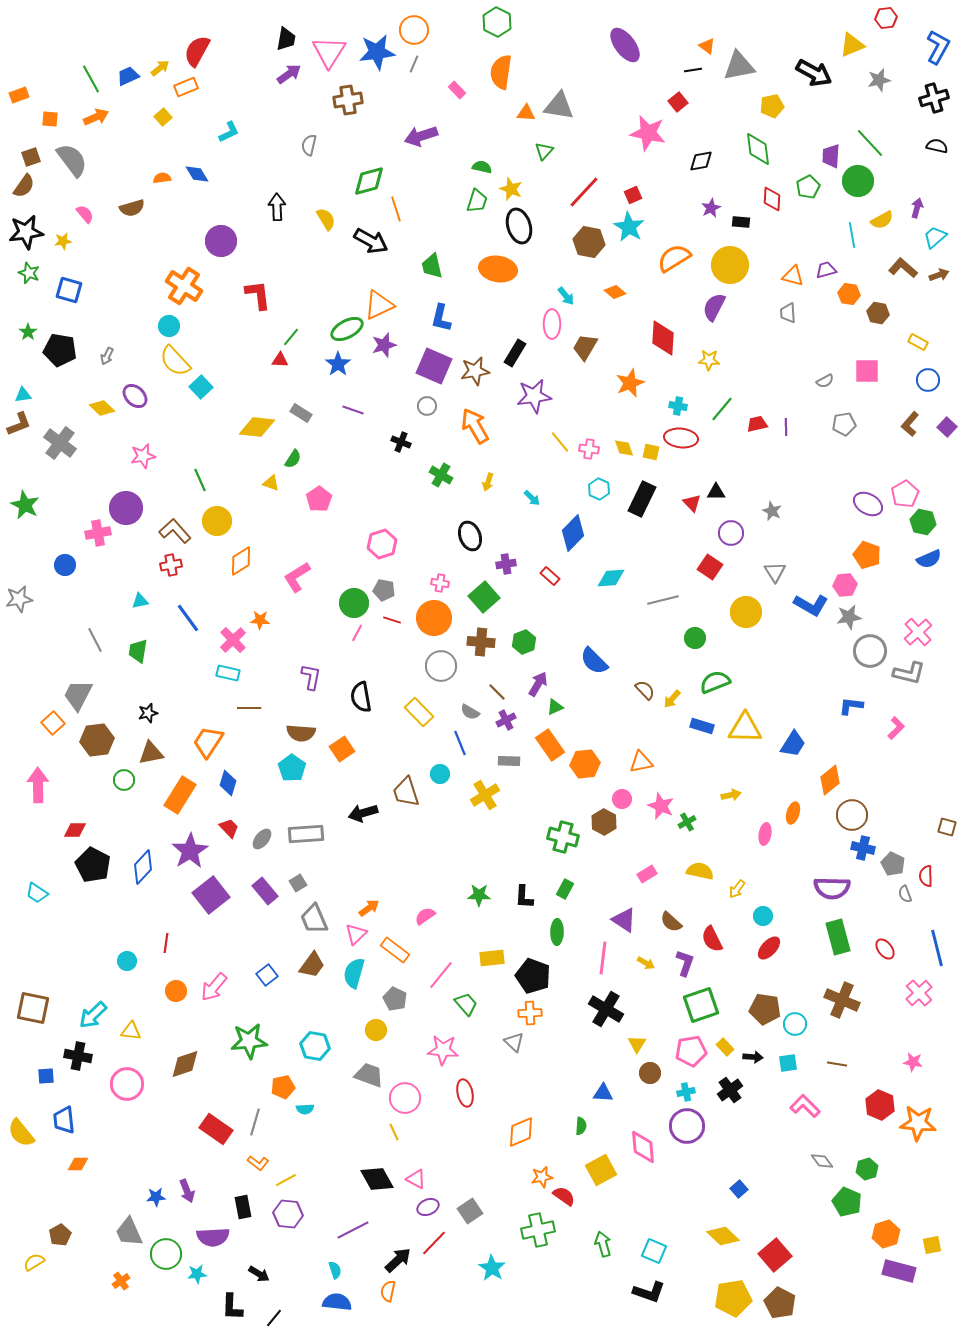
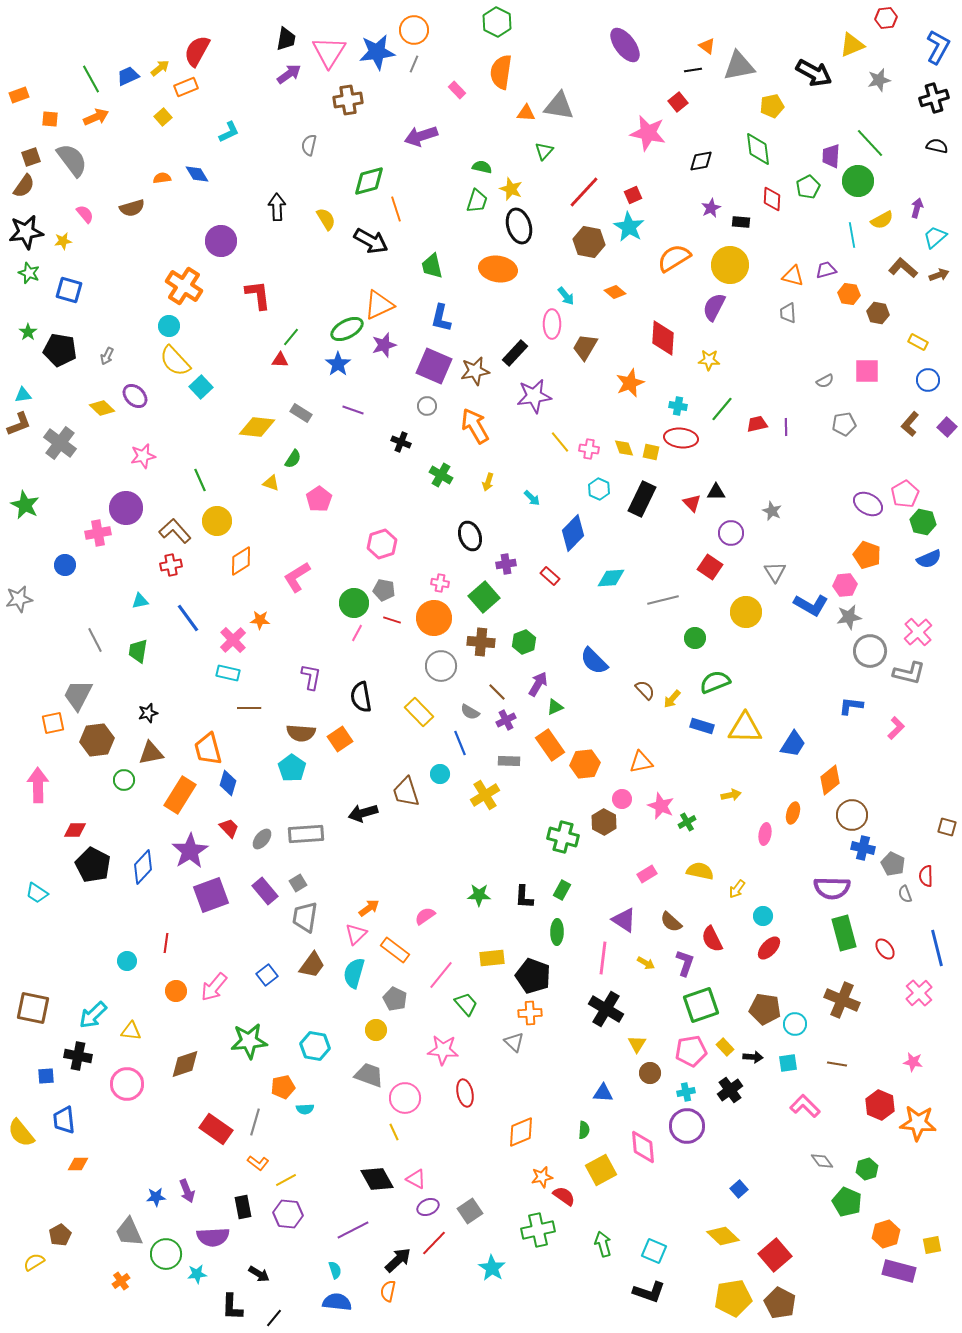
black rectangle at (515, 353): rotated 12 degrees clockwise
orange square at (53, 723): rotated 30 degrees clockwise
orange trapezoid at (208, 742): moved 7 px down; rotated 48 degrees counterclockwise
orange square at (342, 749): moved 2 px left, 10 px up
green rectangle at (565, 889): moved 3 px left, 1 px down
purple square at (211, 895): rotated 18 degrees clockwise
gray trapezoid at (314, 919): moved 9 px left, 2 px up; rotated 32 degrees clockwise
green rectangle at (838, 937): moved 6 px right, 4 px up
green semicircle at (581, 1126): moved 3 px right, 4 px down
